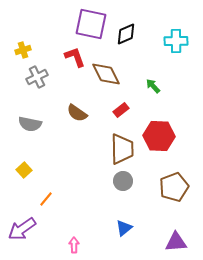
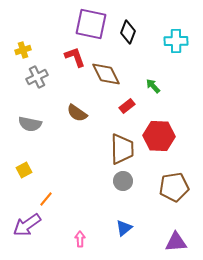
black diamond: moved 2 px right, 2 px up; rotated 45 degrees counterclockwise
red rectangle: moved 6 px right, 4 px up
yellow square: rotated 14 degrees clockwise
brown pentagon: rotated 12 degrees clockwise
purple arrow: moved 5 px right, 4 px up
pink arrow: moved 6 px right, 6 px up
